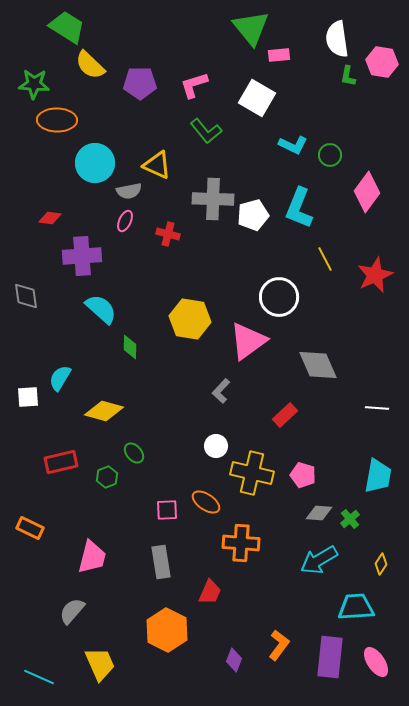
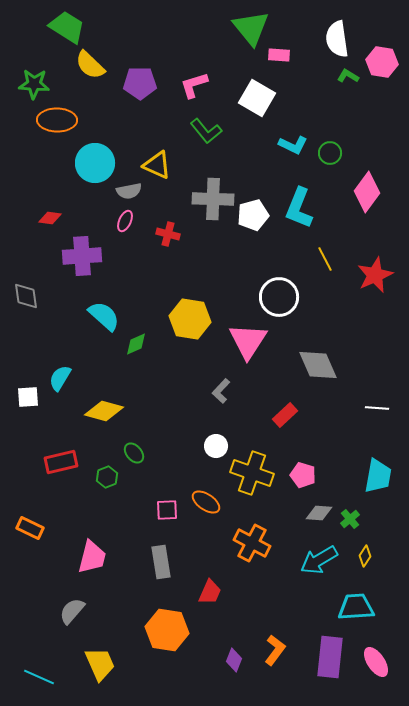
pink rectangle at (279, 55): rotated 10 degrees clockwise
green L-shape at (348, 76): rotated 110 degrees clockwise
green circle at (330, 155): moved 2 px up
cyan semicircle at (101, 309): moved 3 px right, 7 px down
pink triangle at (248, 341): rotated 21 degrees counterclockwise
green diamond at (130, 347): moved 6 px right, 3 px up; rotated 65 degrees clockwise
yellow cross at (252, 473): rotated 6 degrees clockwise
orange cross at (241, 543): moved 11 px right; rotated 24 degrees clockwise
yellow diamond at (381, 564): moved 16 px left, 8 px up
orange hexagon at (167, 630): rotated 18 degrees counterclockwise
orange L-shape at (279, 645): moved 4 px left, 5 px down
